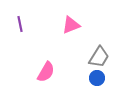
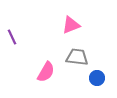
purple line: moved 8 px left, 13 px down; rotated 14 degrees counterclockwise
gray trapezoid: moved 22 px left; rotated 115 degrees counterclockwise
